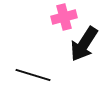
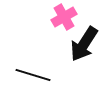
pink cross: rotated 15 degrees counterclockwise
